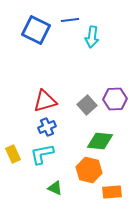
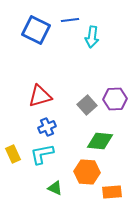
red triangle: moved 5 px left, 5 px up
orange hexagon: moved 2 px left, 2 px down; rotated 10 degrees counterclockwise
